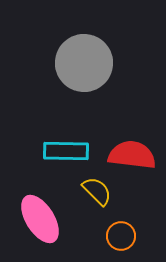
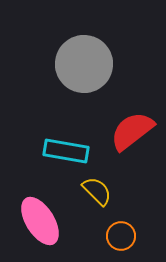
gray circle: moved 1 px down
cyan rectangle: rotated 9 degrees clockwise
red semicircle: moved 24 px up; rotated 45 degrees counterclockwise
pink ellipse: moved 2 px down
